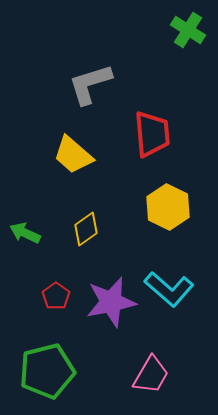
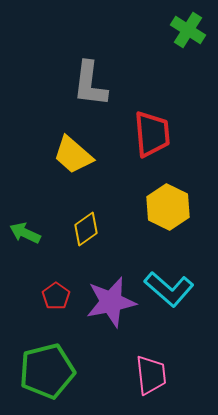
gray L-shape: rotated 66 degrees counterclockwise
pink trapezoid: rotated 36 degrees counterclockwise
